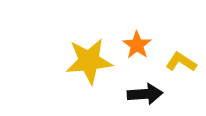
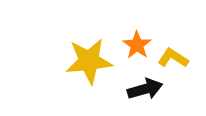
yellow L-shape: moved 8 px left, 4 px up
black arrow: moved 5 px up; rotated 12 degrees counterclockwise
